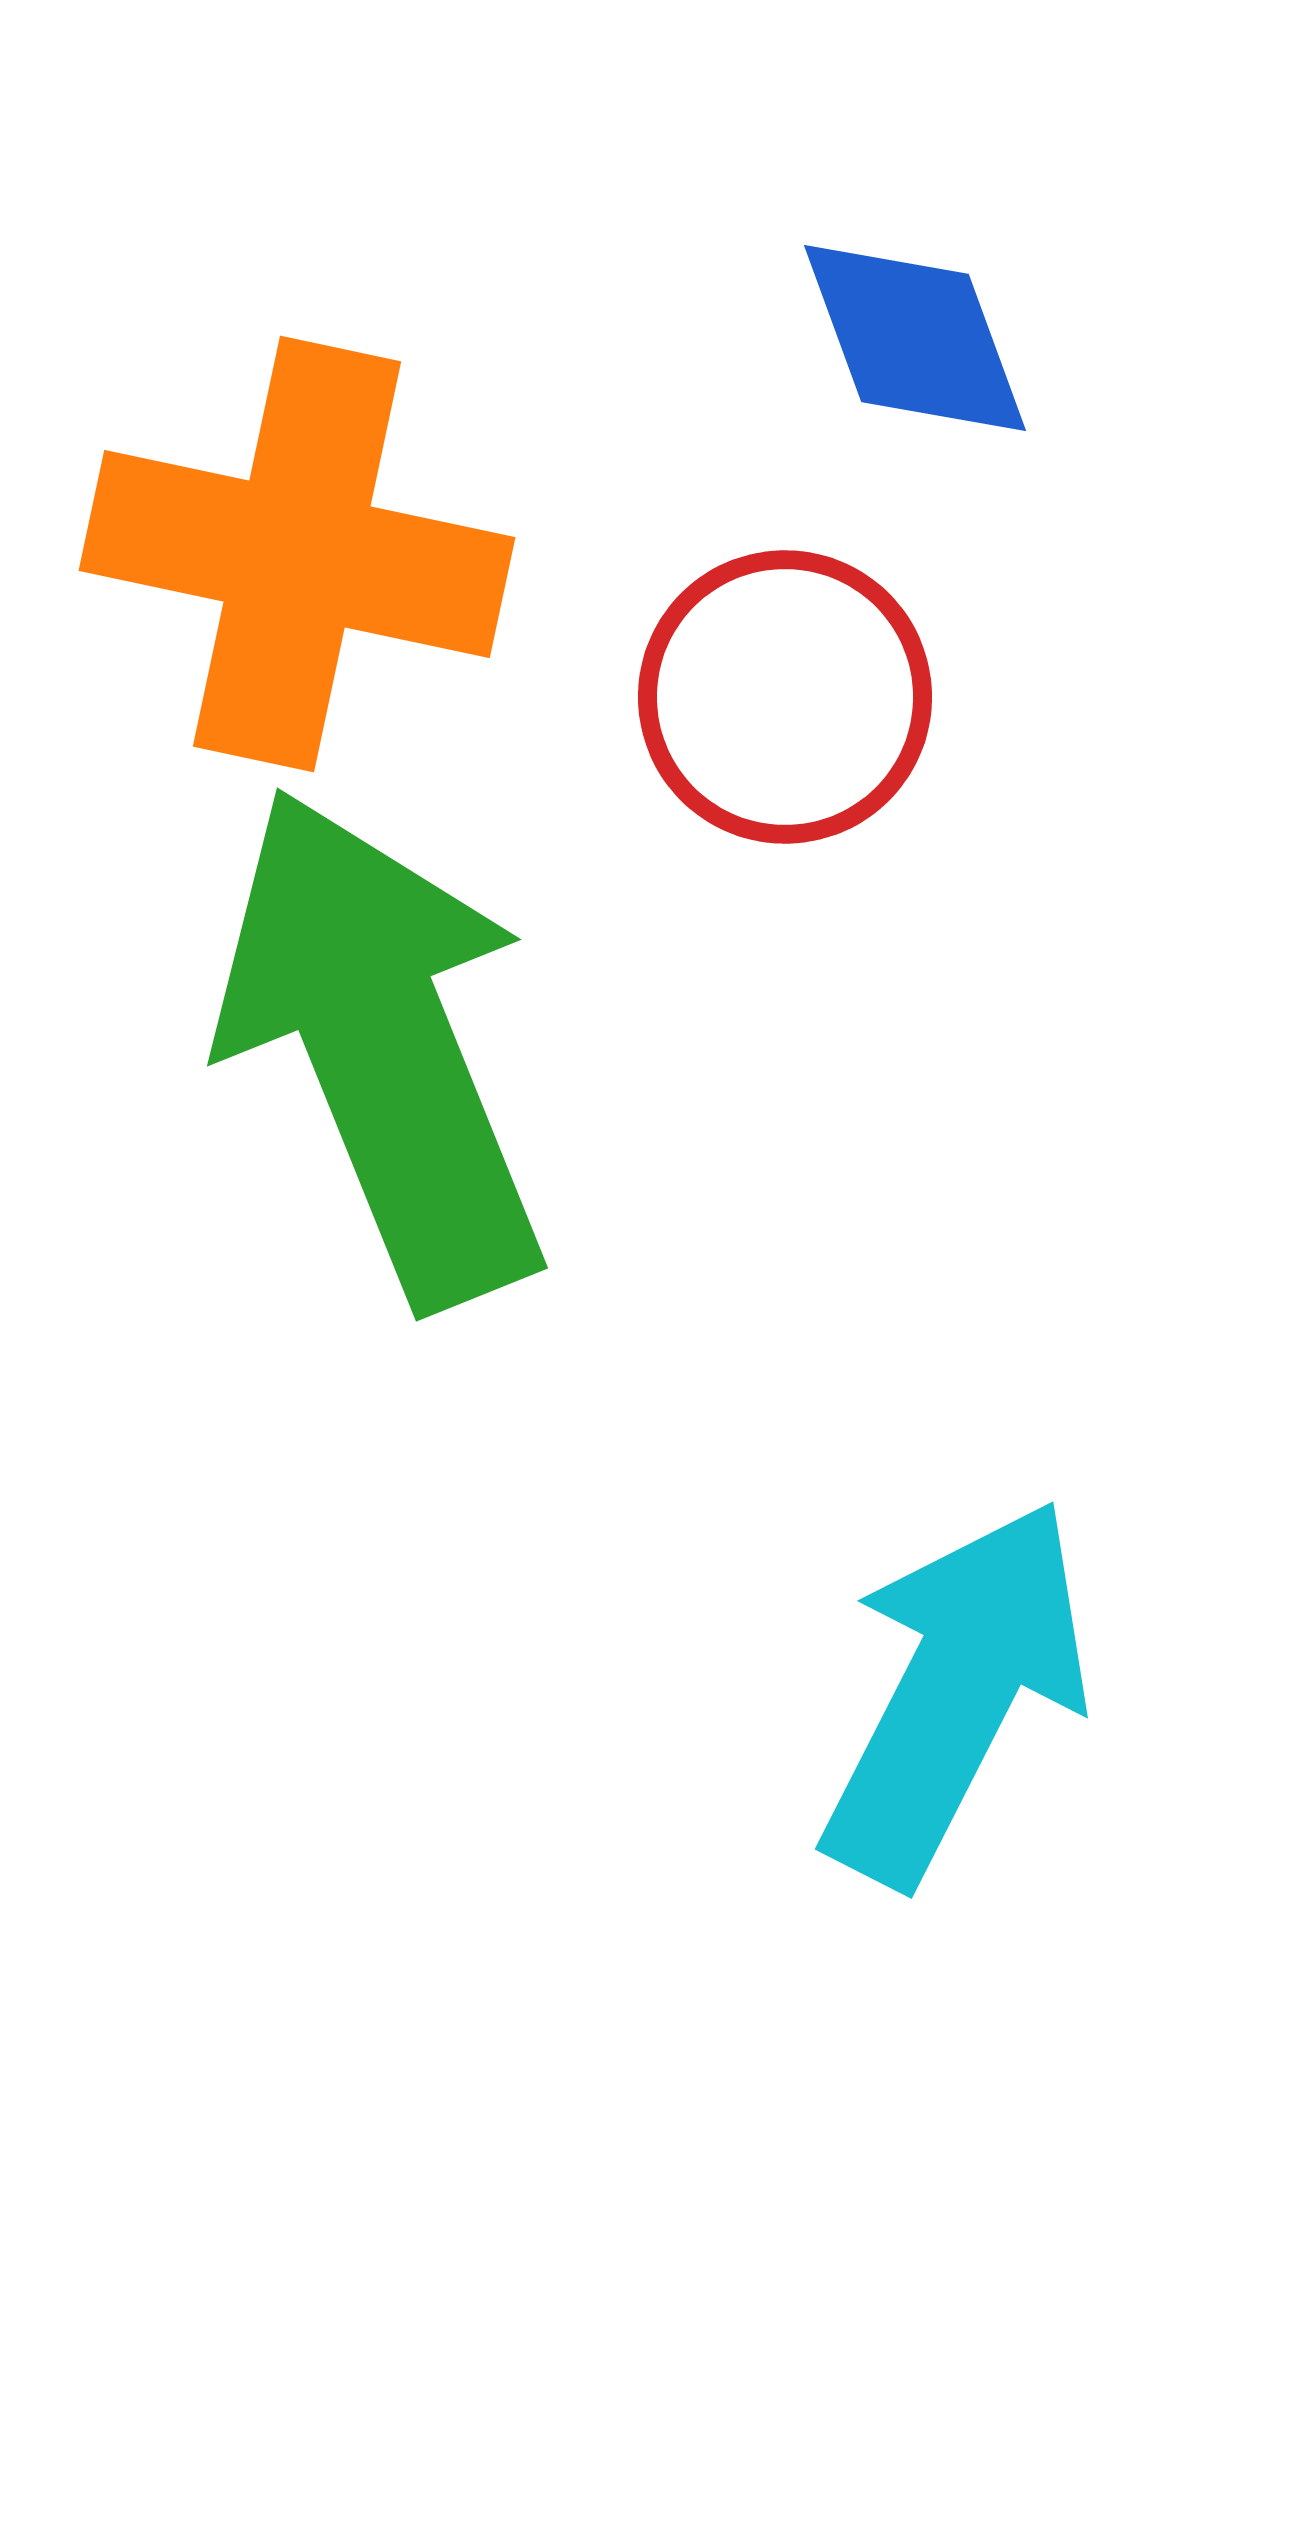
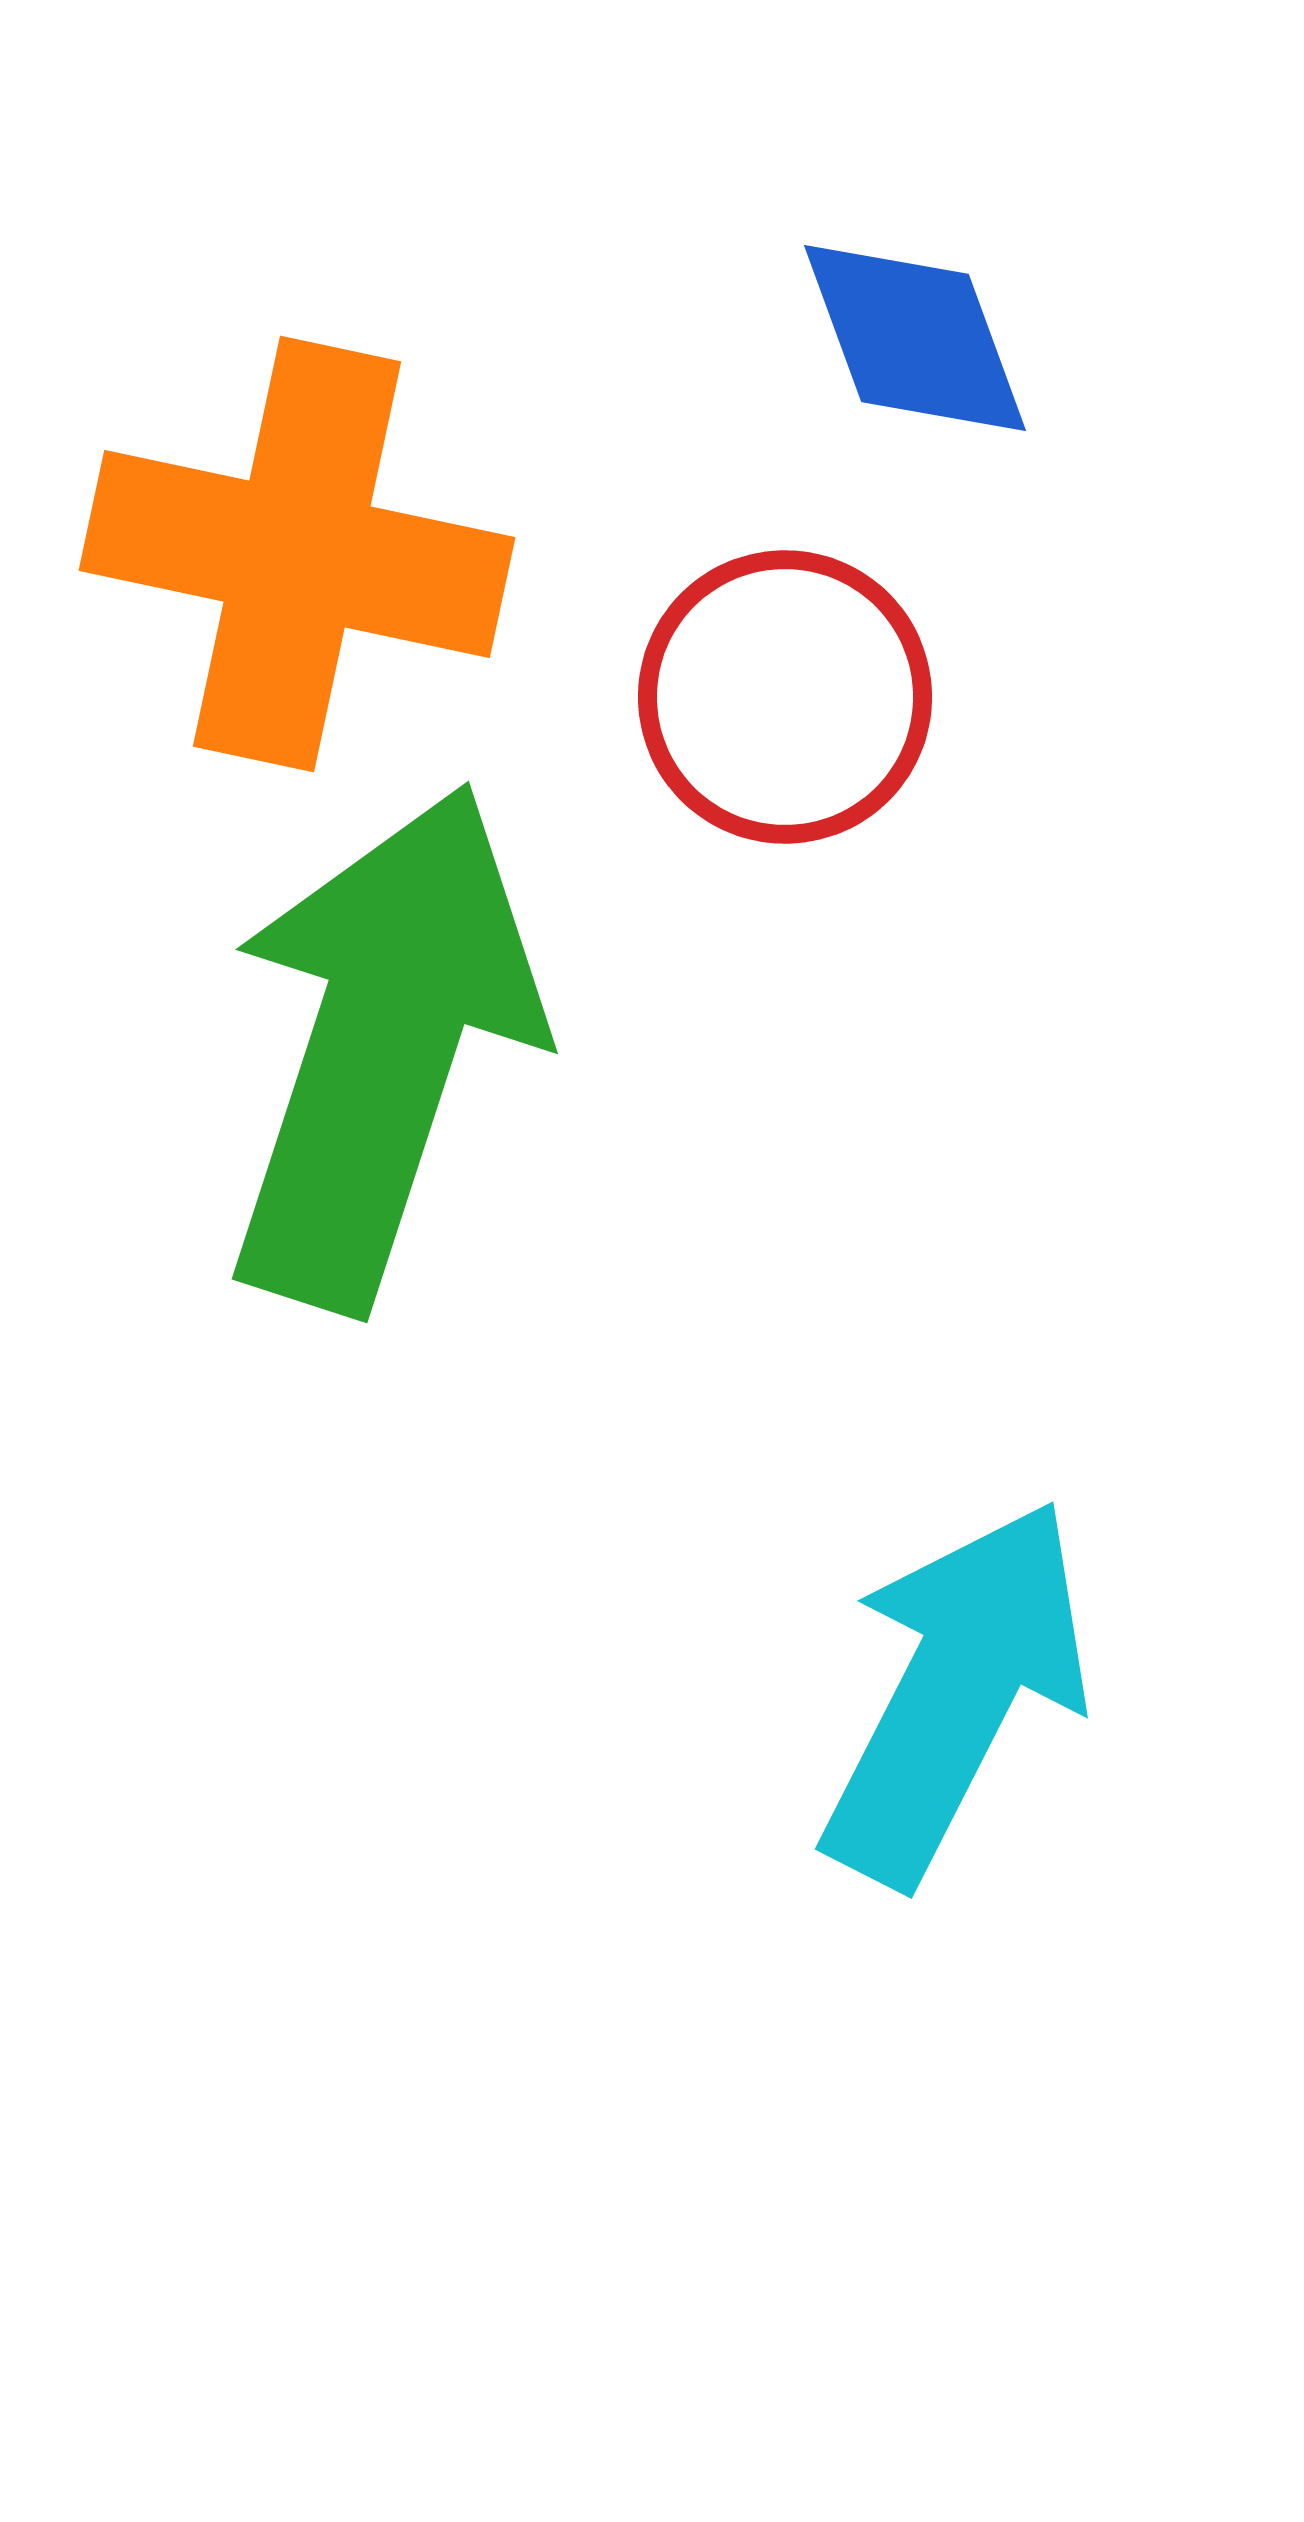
green arrow: rotated 40 degrees clockwise
